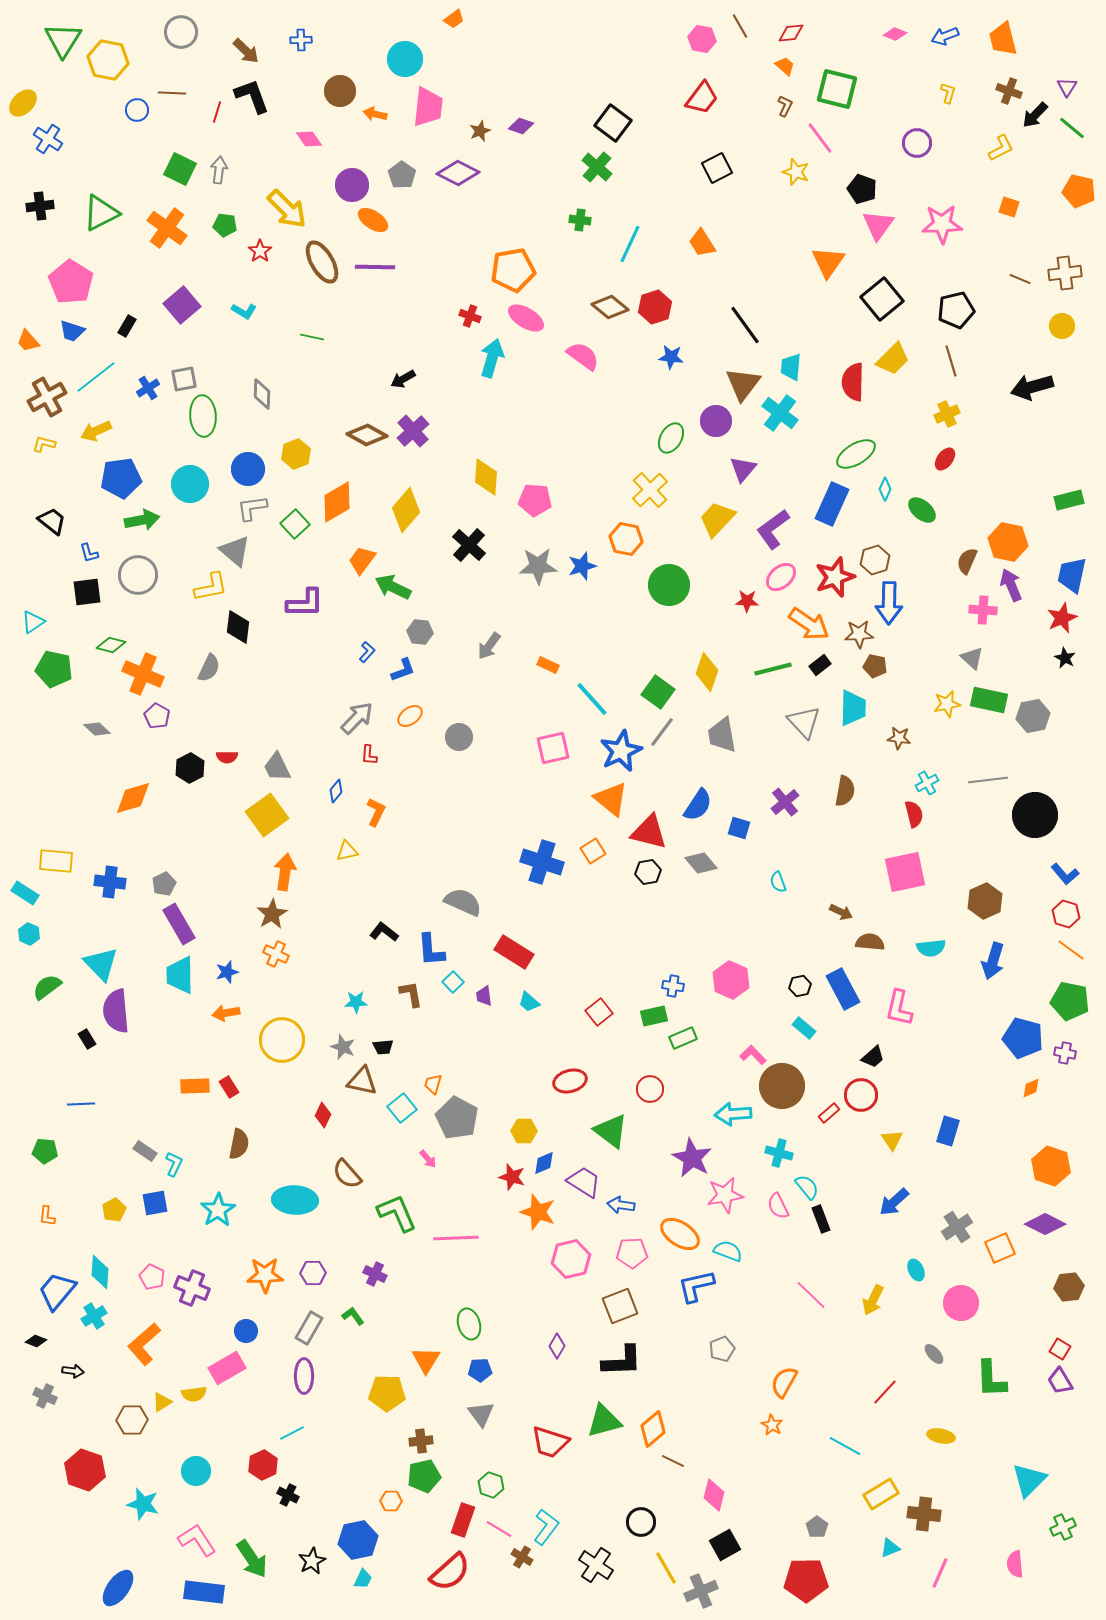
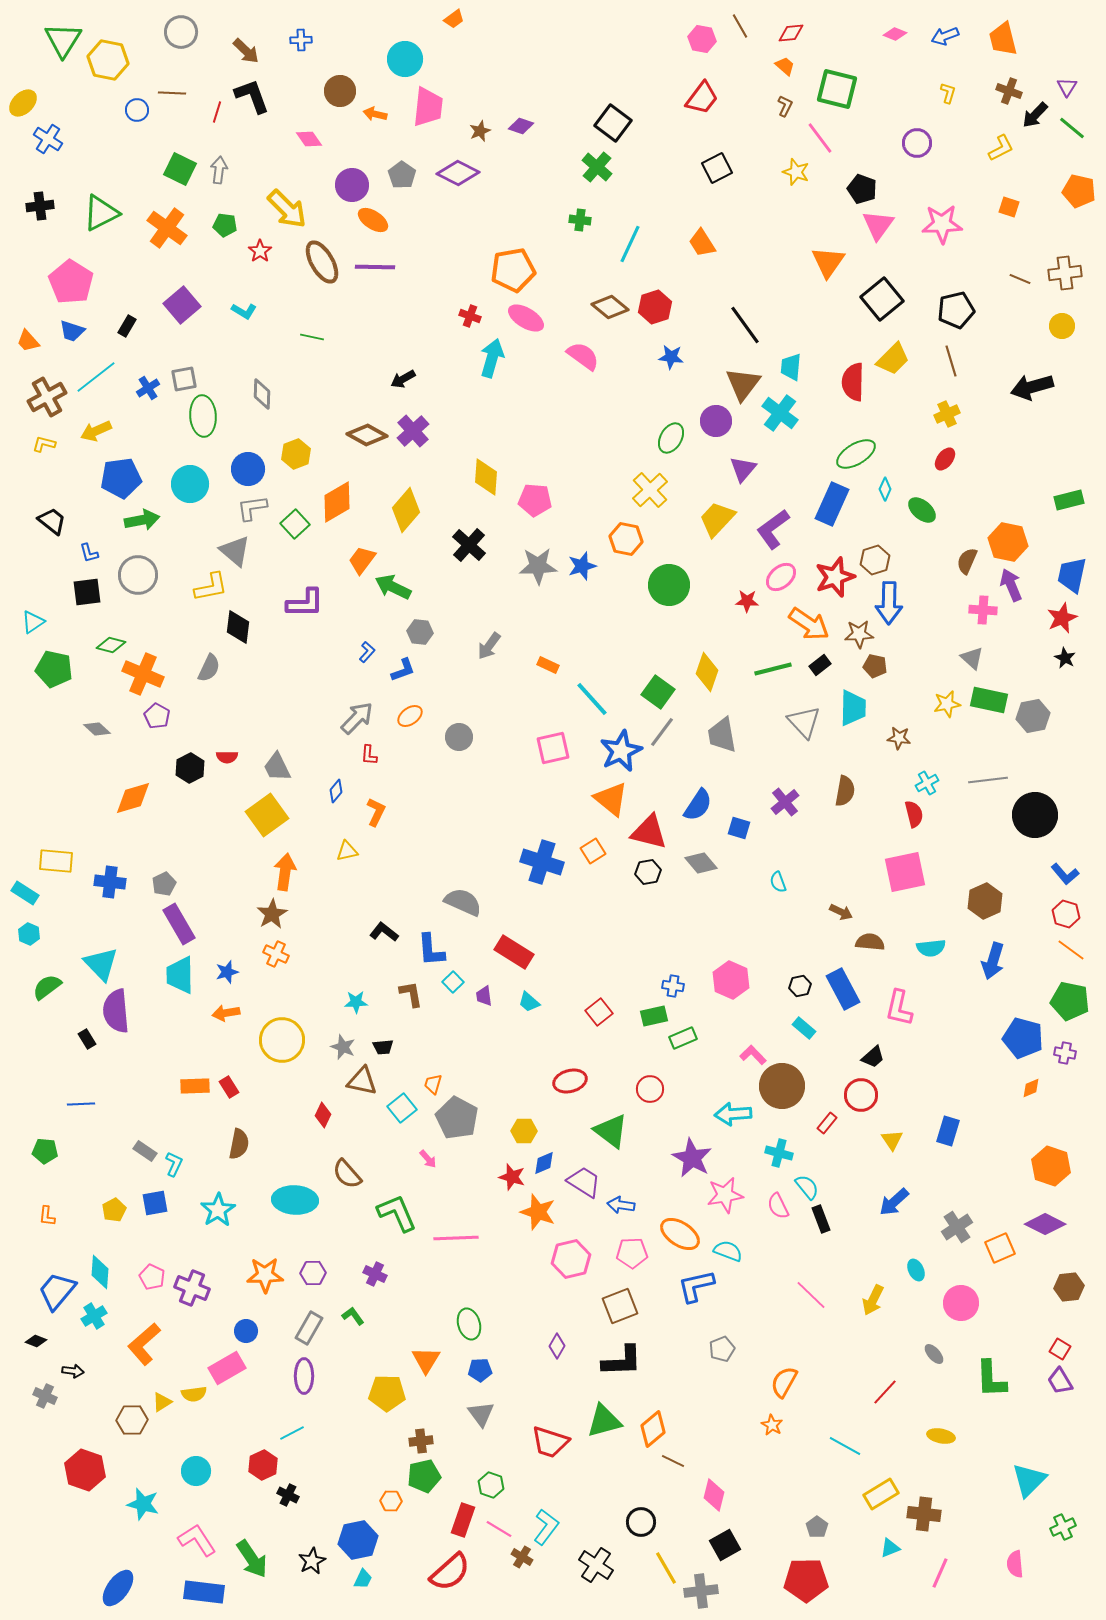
red rectangle at (829, 1113): moved 2 px left, 10 px down; rotated 10 degrees counterclockwise
gray cross at (701, 1591): rotated 16 degrees clockwise
